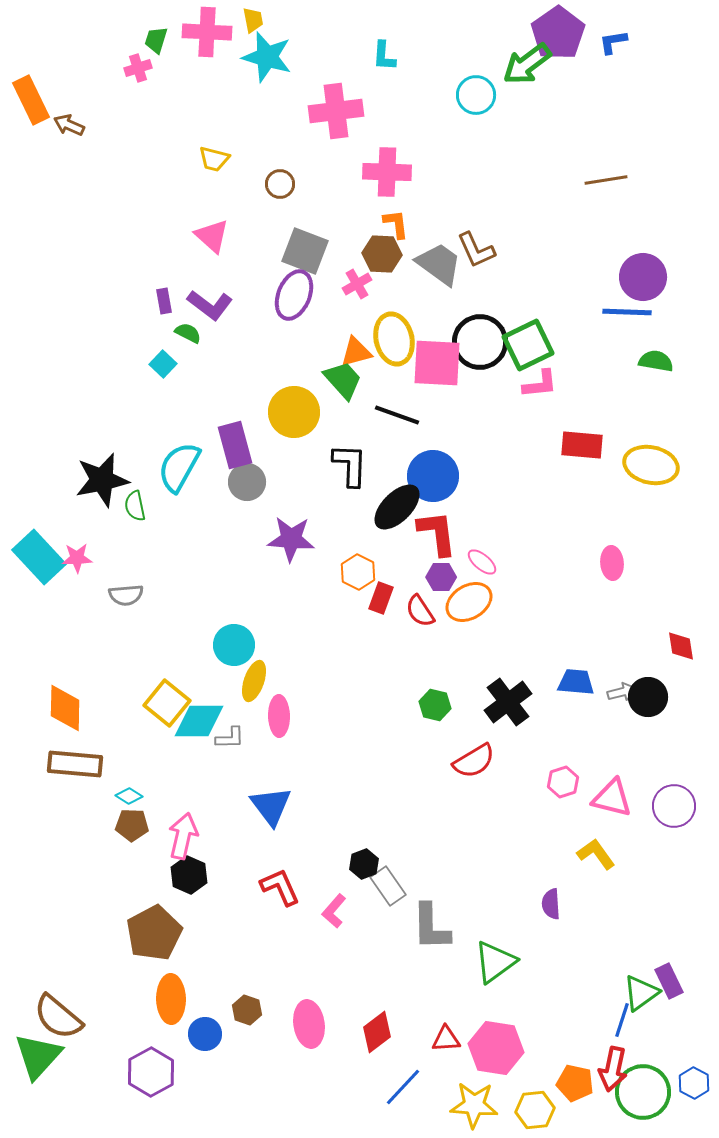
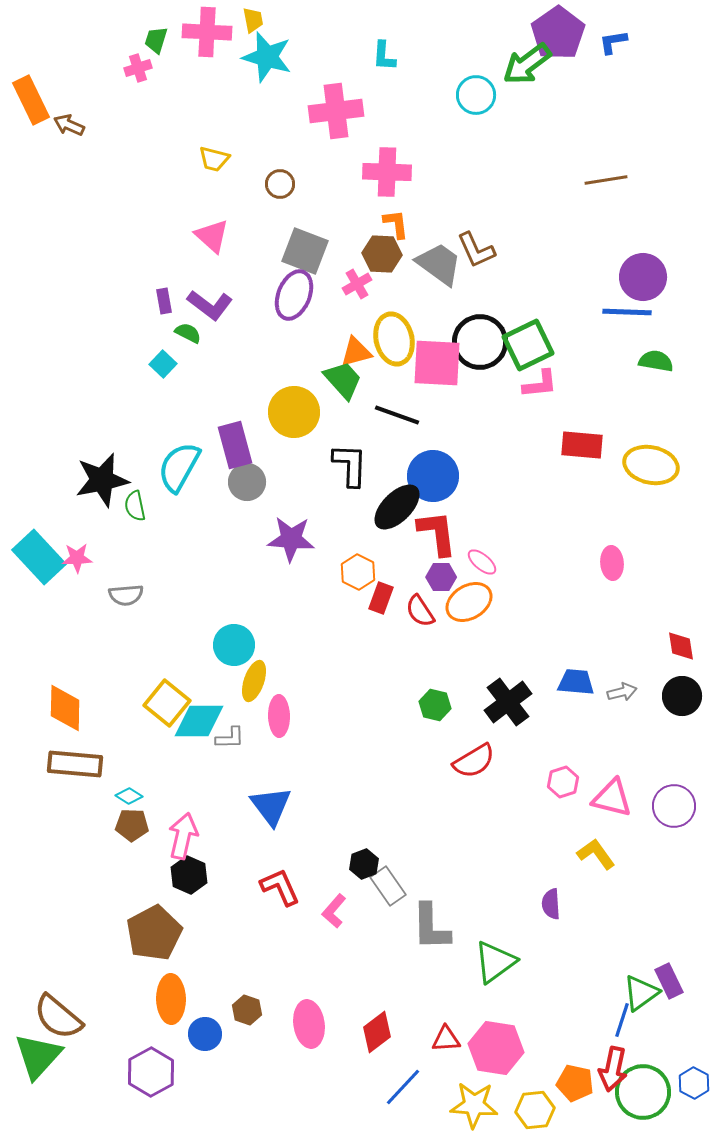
black circle at (648, 697): moved 34 px right, 1 px up
